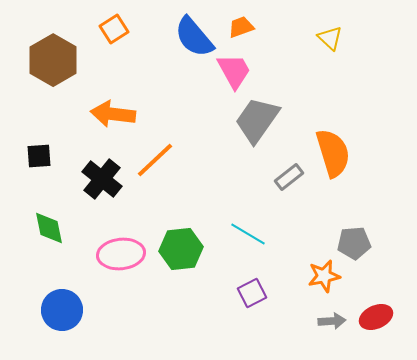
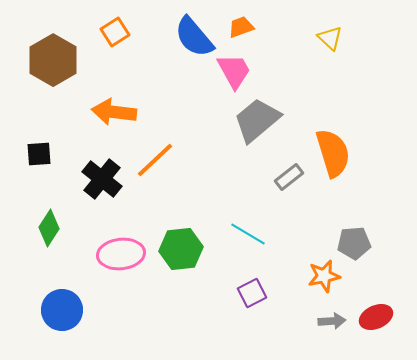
orange square: moved 1 px right, 3 px down
orange arrow: moved 1 px right, 2 px up
gray trapezoid: rotated 15 degrees clockwise
black square: moved 2 px up
green diamond: rotated 45 degrees clockwise
